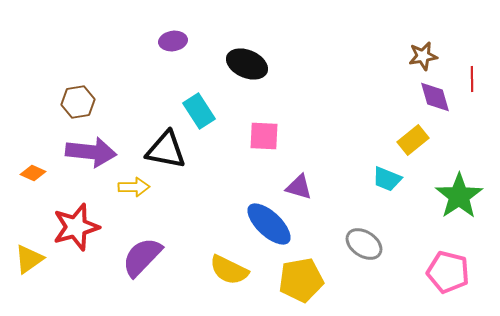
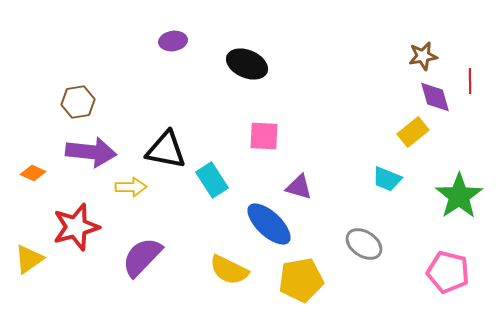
red line: moved 2 px left, 2 px down
cyan rectangle: moved 13 px right, 69 px down
yellow rectangle: moved 8 px up
yellow arrow: moved 3 px left
